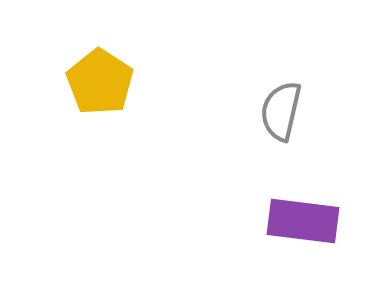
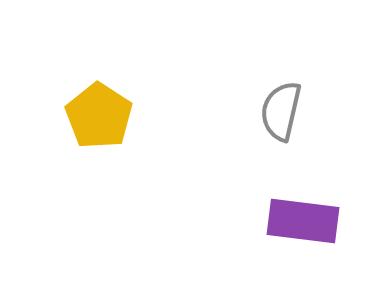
yellow pentagon: moved 1 px left, 34 px down
